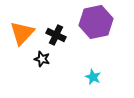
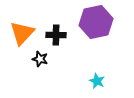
black cross: rotated 24 degrees counterclockwise
black star: moved 2 px left
cyan star: moved 4 px right, 4 px down
